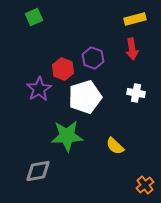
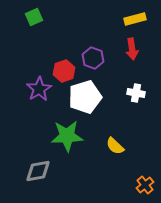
red hexagon: moved 1 px right, 2 px down; rotated 20 degrees clockwise
